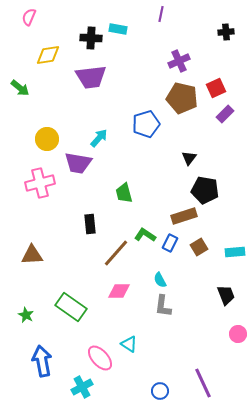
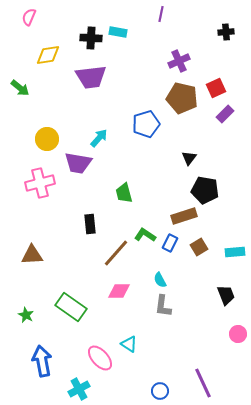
cyan rectangle at (118, 29): moved 3 px down
cyan cross at (82, 387): moved 3 px left, 2 px down
